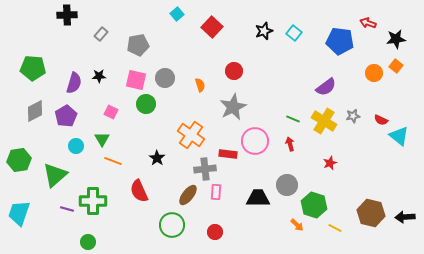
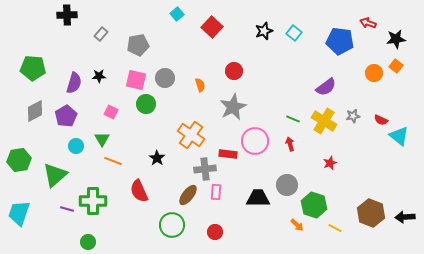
brown hexagon at (371, 213): rotated 8 degrees clockwise
